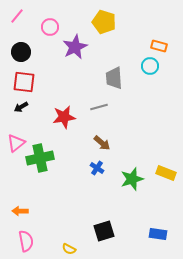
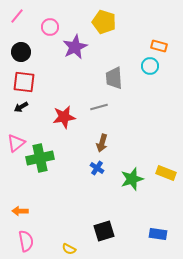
brown arrow: rotated 66 degrees clockwise
